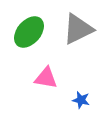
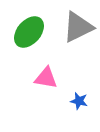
gray triangle: moved 2 px up
blue star: moved 2 px left, 1 px down
